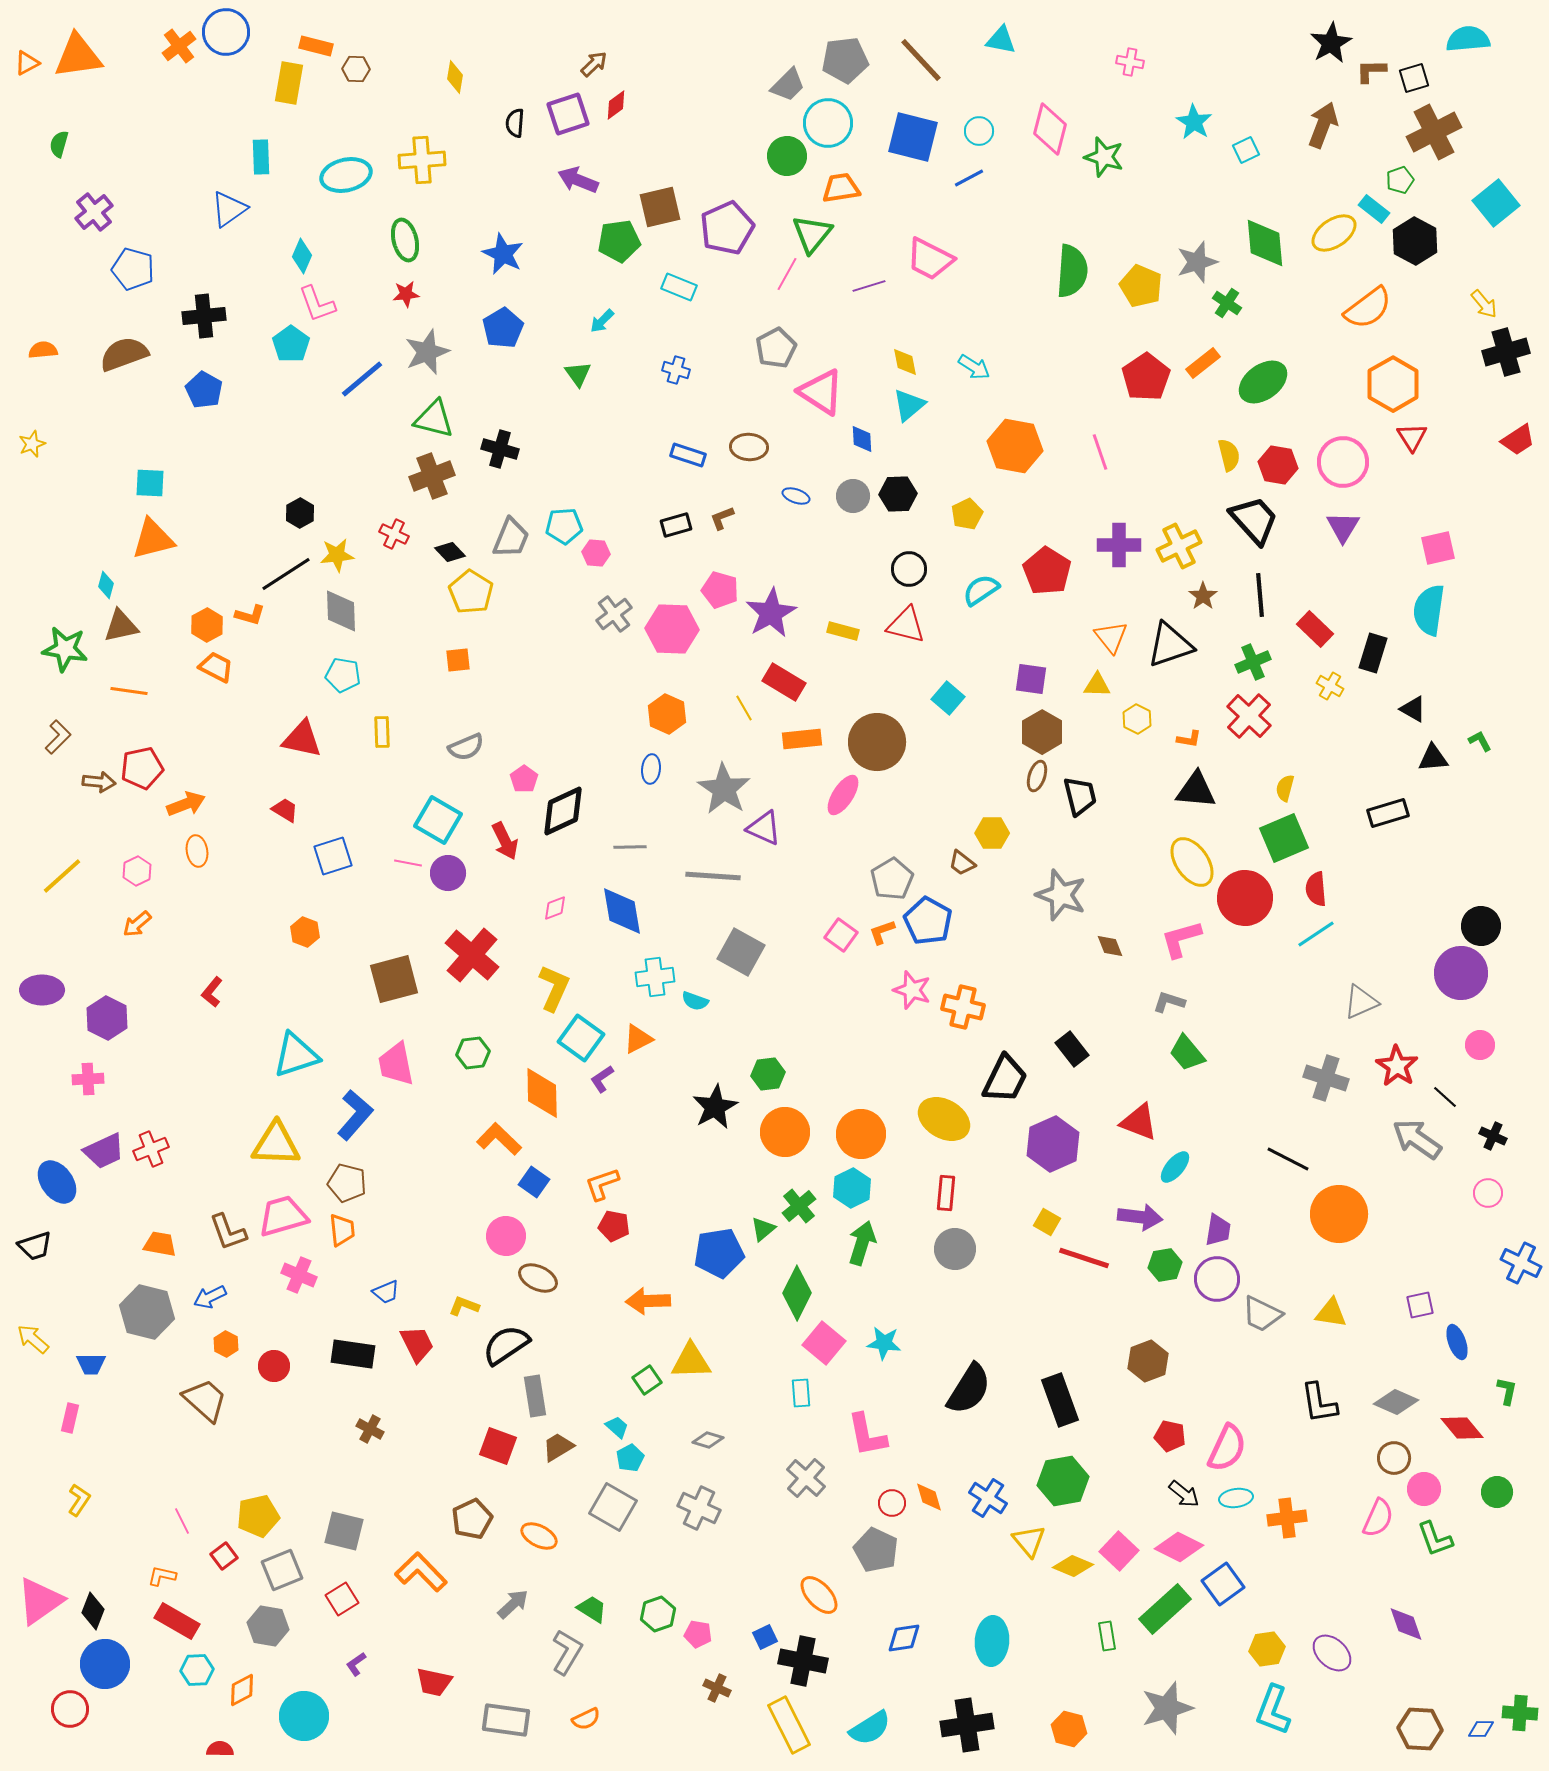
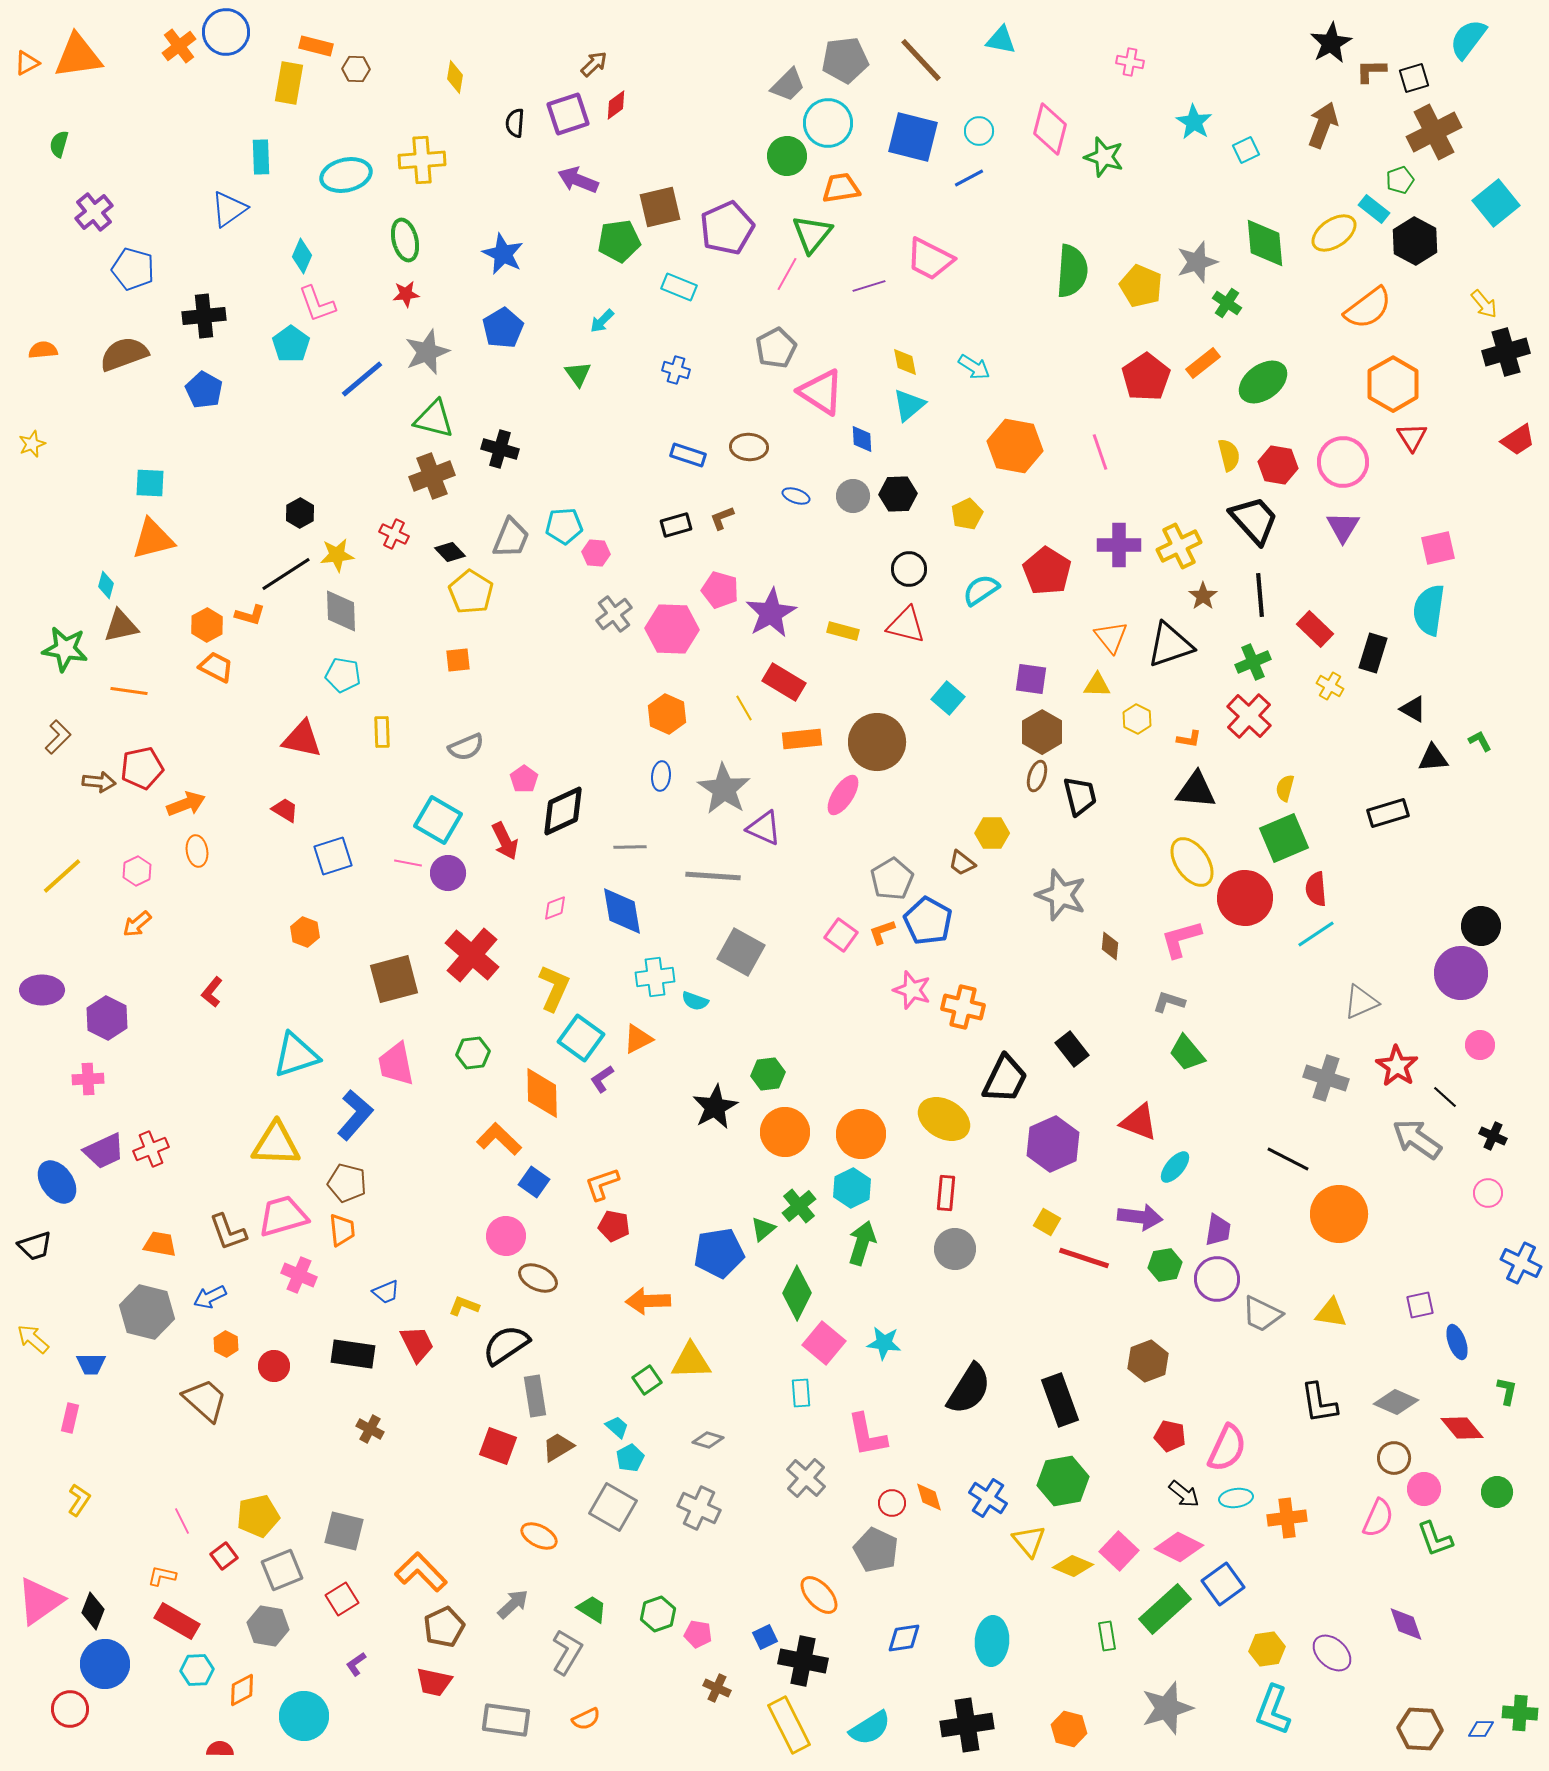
cyan semicircle at (1468, 39): rotated 48 degrees counterclockwise
blue ellipse at (651, 769): moved 10 px right, 7 px down
brown diamond at (1110, 946): rotated 28 degrees clockwise
brown pentagon at (472, 1519): moved 28 px left, 108 px down
